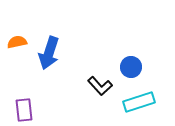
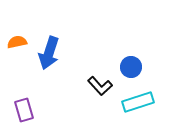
cyan rectangle: moved 1 px left
purple rectangle: rotated 10 degrees counterclockwise
